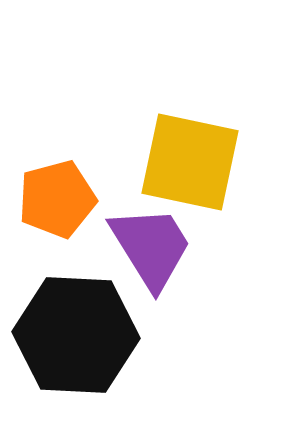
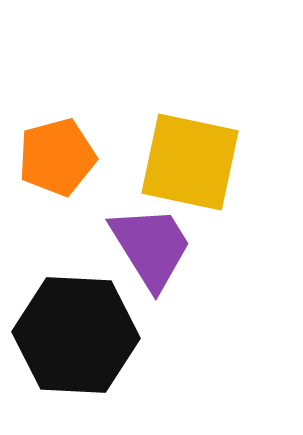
orange pentagon: moved 42 px up
